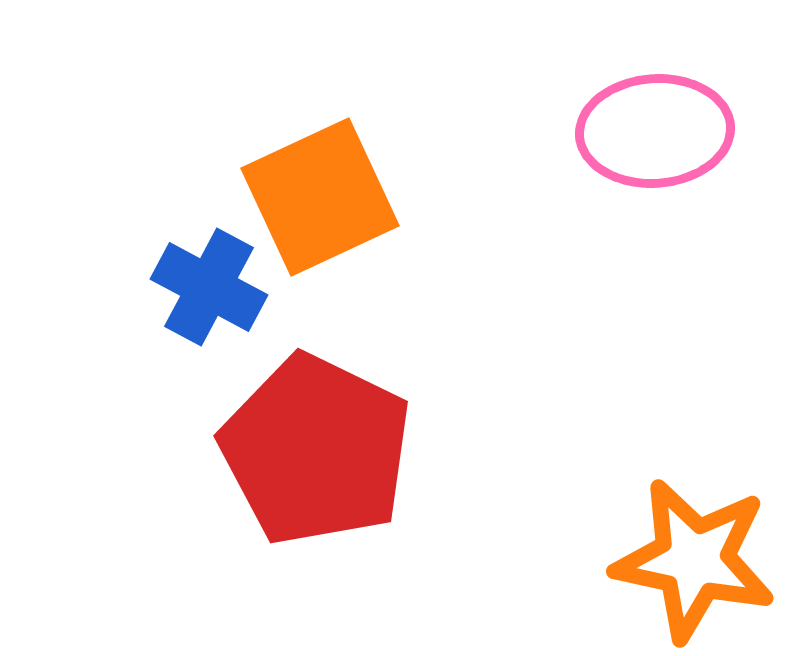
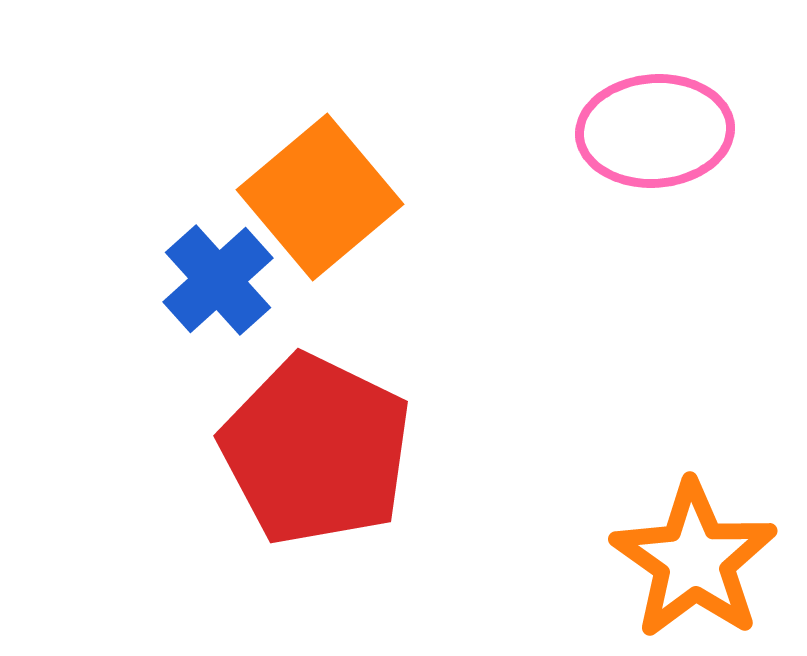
orange square: rotated 15 degrees counterclockwise
blue cross: moved 9 px right, 7 px up; rotated 20 degrees clockwise
orange star: rotated 23 degrees clockwise
